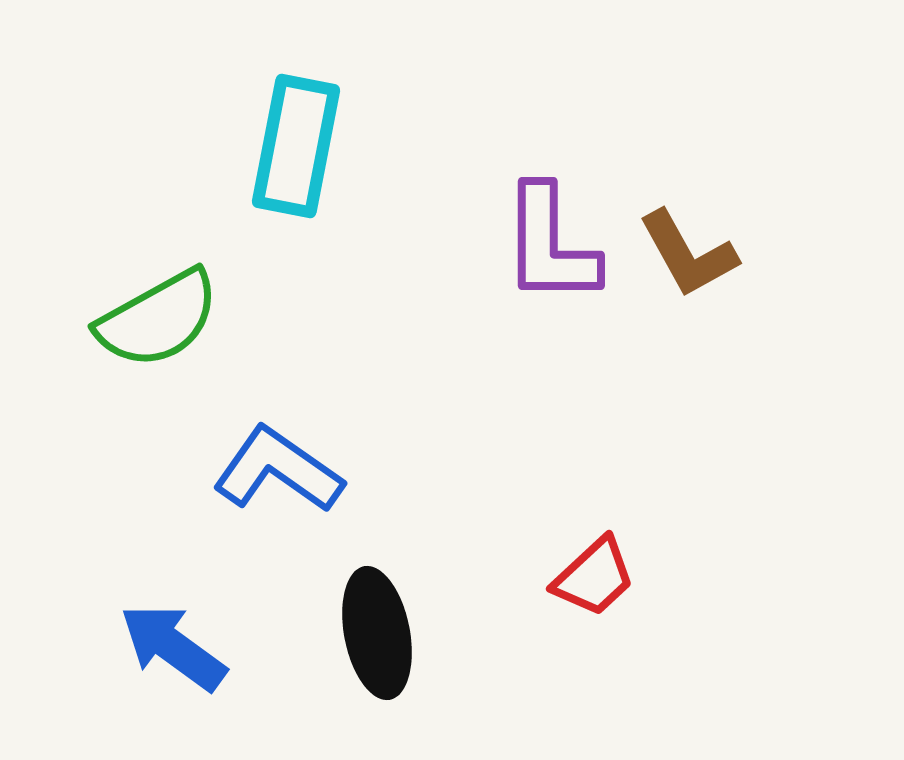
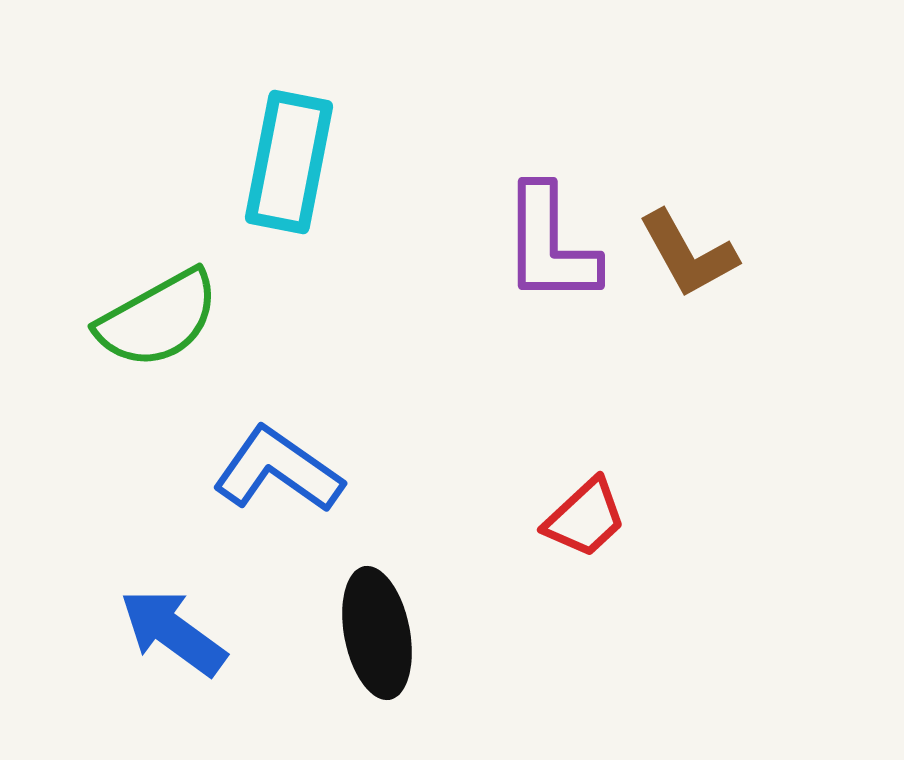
cyan rectangle: moved 7 px left, 16 px down
red trapezoid: moved 9 px left, 59 px up
blue arrow: moved 15 px up
